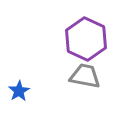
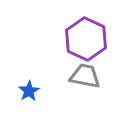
blue star: moved 10 px right
